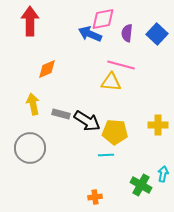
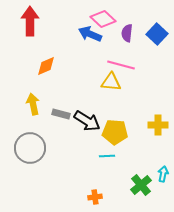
pink diamond: rotated 55 degrees clockwise
orange diamond: moved 1 px left, 3 px up
cyan line: moved 1 px right, 1 px down
green cross: rotated 20 degrees clockwise
